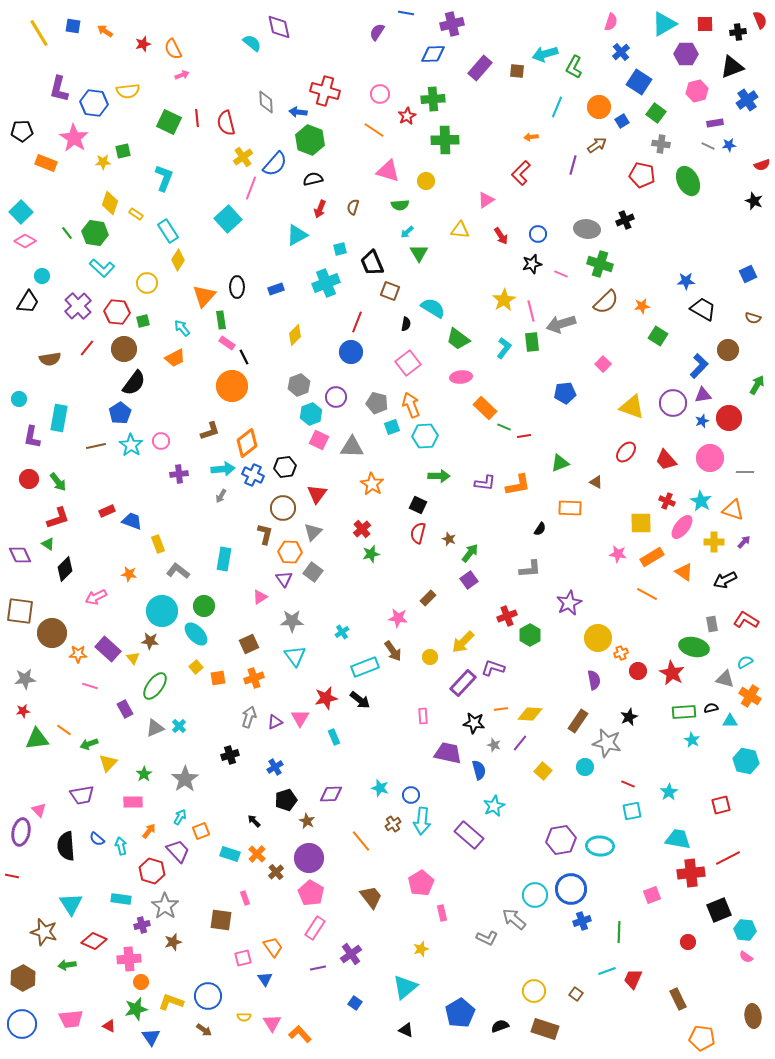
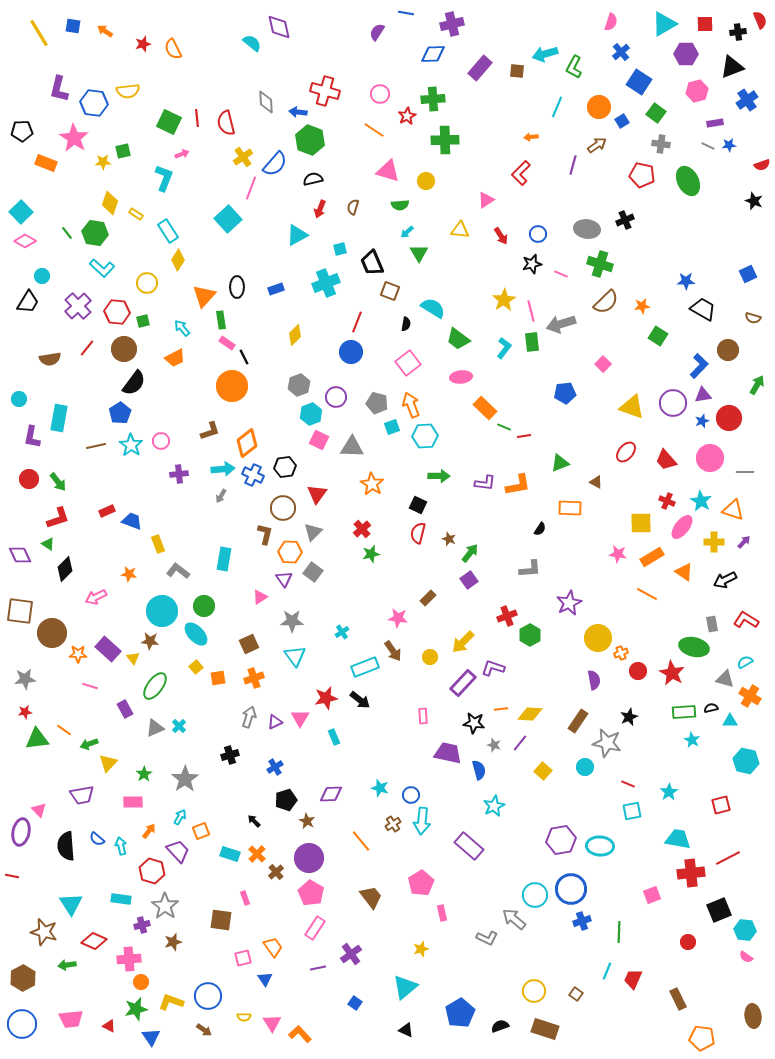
pink arrow at (182, 75): moved 79 px down
red star at (23, 711): moved 2 px right, 1 px down
purple rectangle at (469, 835): moved 11 px down
cyan line at (607, 971): rotated 48 degrees counterclockwise
